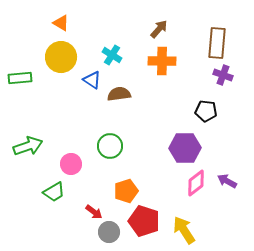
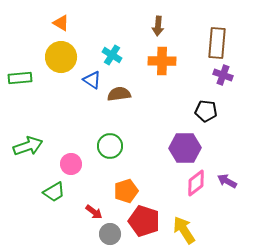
brown arrow: moved 1 px left, 3 px up; rotated 144 degrees clockwise
gray circle: moved 1 px right, 2 px down
